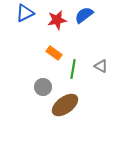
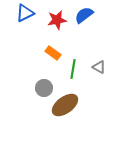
orange rectangle: moved 1 px left
gray triangle: moved 2 px left, 1 px down
gray circle: moved 1 px right, 1 px down
